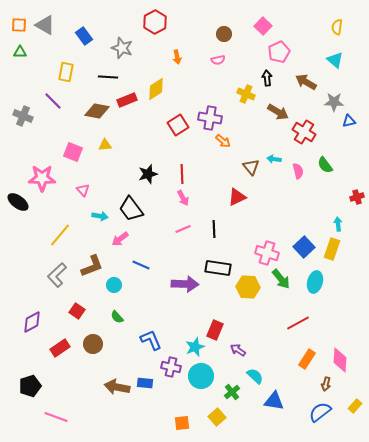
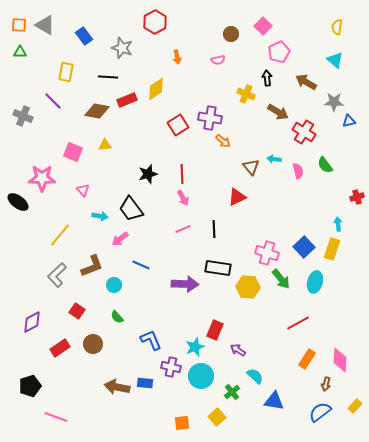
brown circle at (224, 34): moved 7 px right
